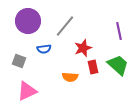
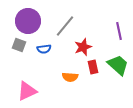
red star: moved 1 px up
gray square: moved 16 px up
